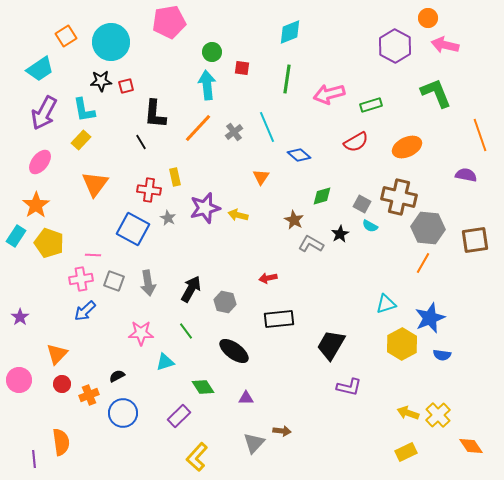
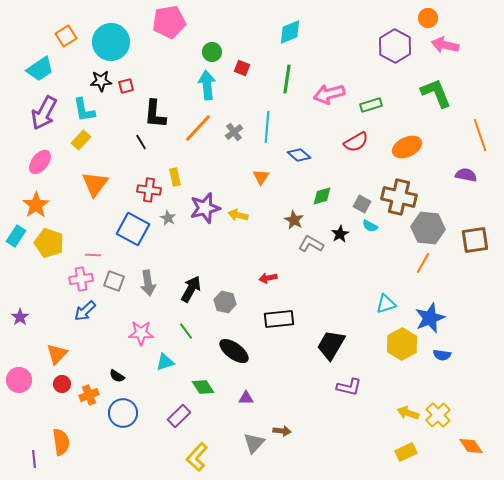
red square at (242, 68): rotated 14 degrees clockwise
cyan line at (267, 127): rotated 28 degrees clockwise
black semicircle at (117, 376): rotated 119 degrees counterclockwise
